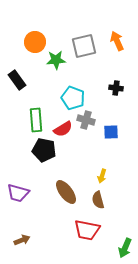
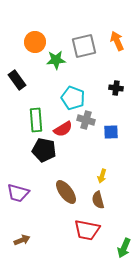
green arrow: moved 1 px left
